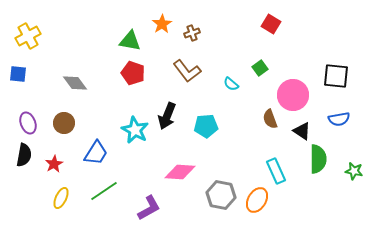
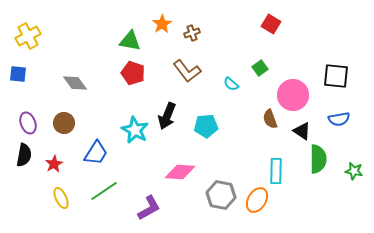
cyan rectangle: rotated 25 degrees clockwise
yellow ellipse: rotated 50 degrees counterclockwise
